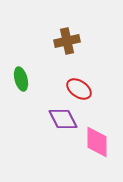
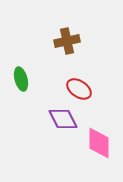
pink diamond: moved 2 px right, 1 px down
